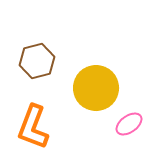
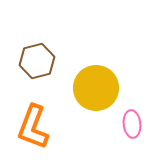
pink ellipse: moved 3 px right; rotated 60 degrees counterclockwise
